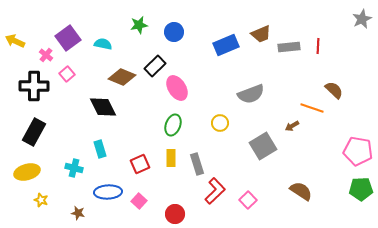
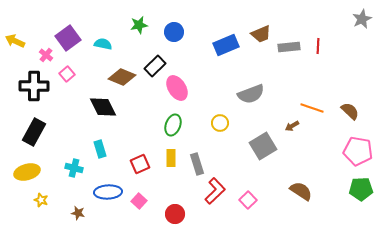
brown semicircle at (334, 90): moved 16 px right, 21 px down
